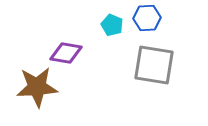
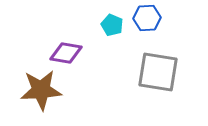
gray square: moved 4 px right, 7 px down
brown star: moved 4 px right, 3 px down
